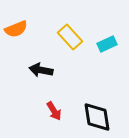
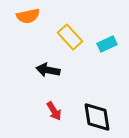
orange semicircle: moved 12 px right, 13 px up; rotated 10 degrees clockwise
black arrow: moved 7 px right
